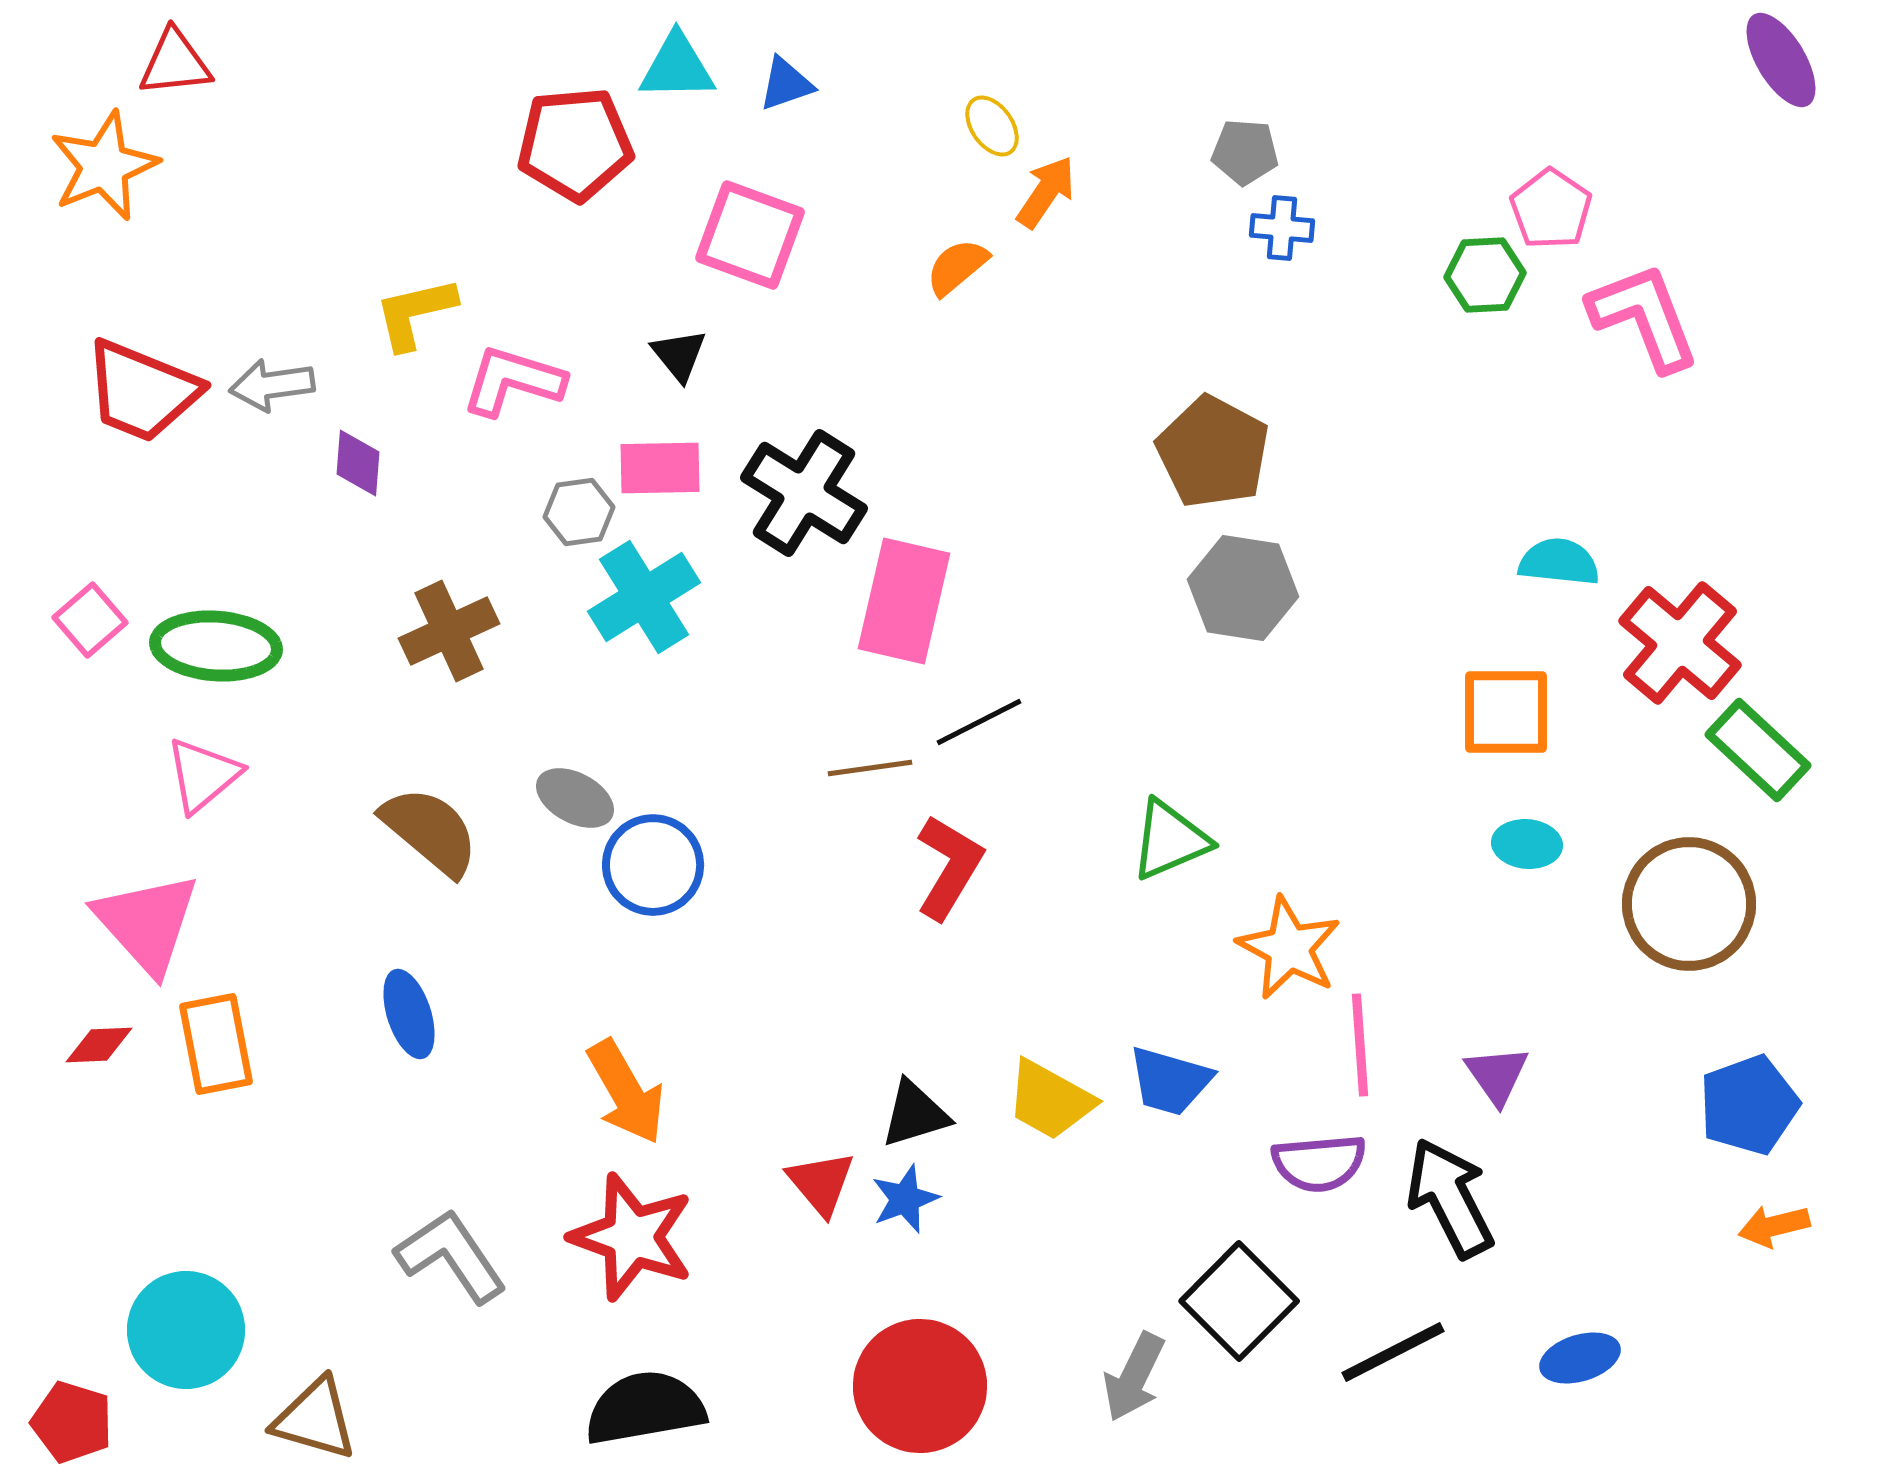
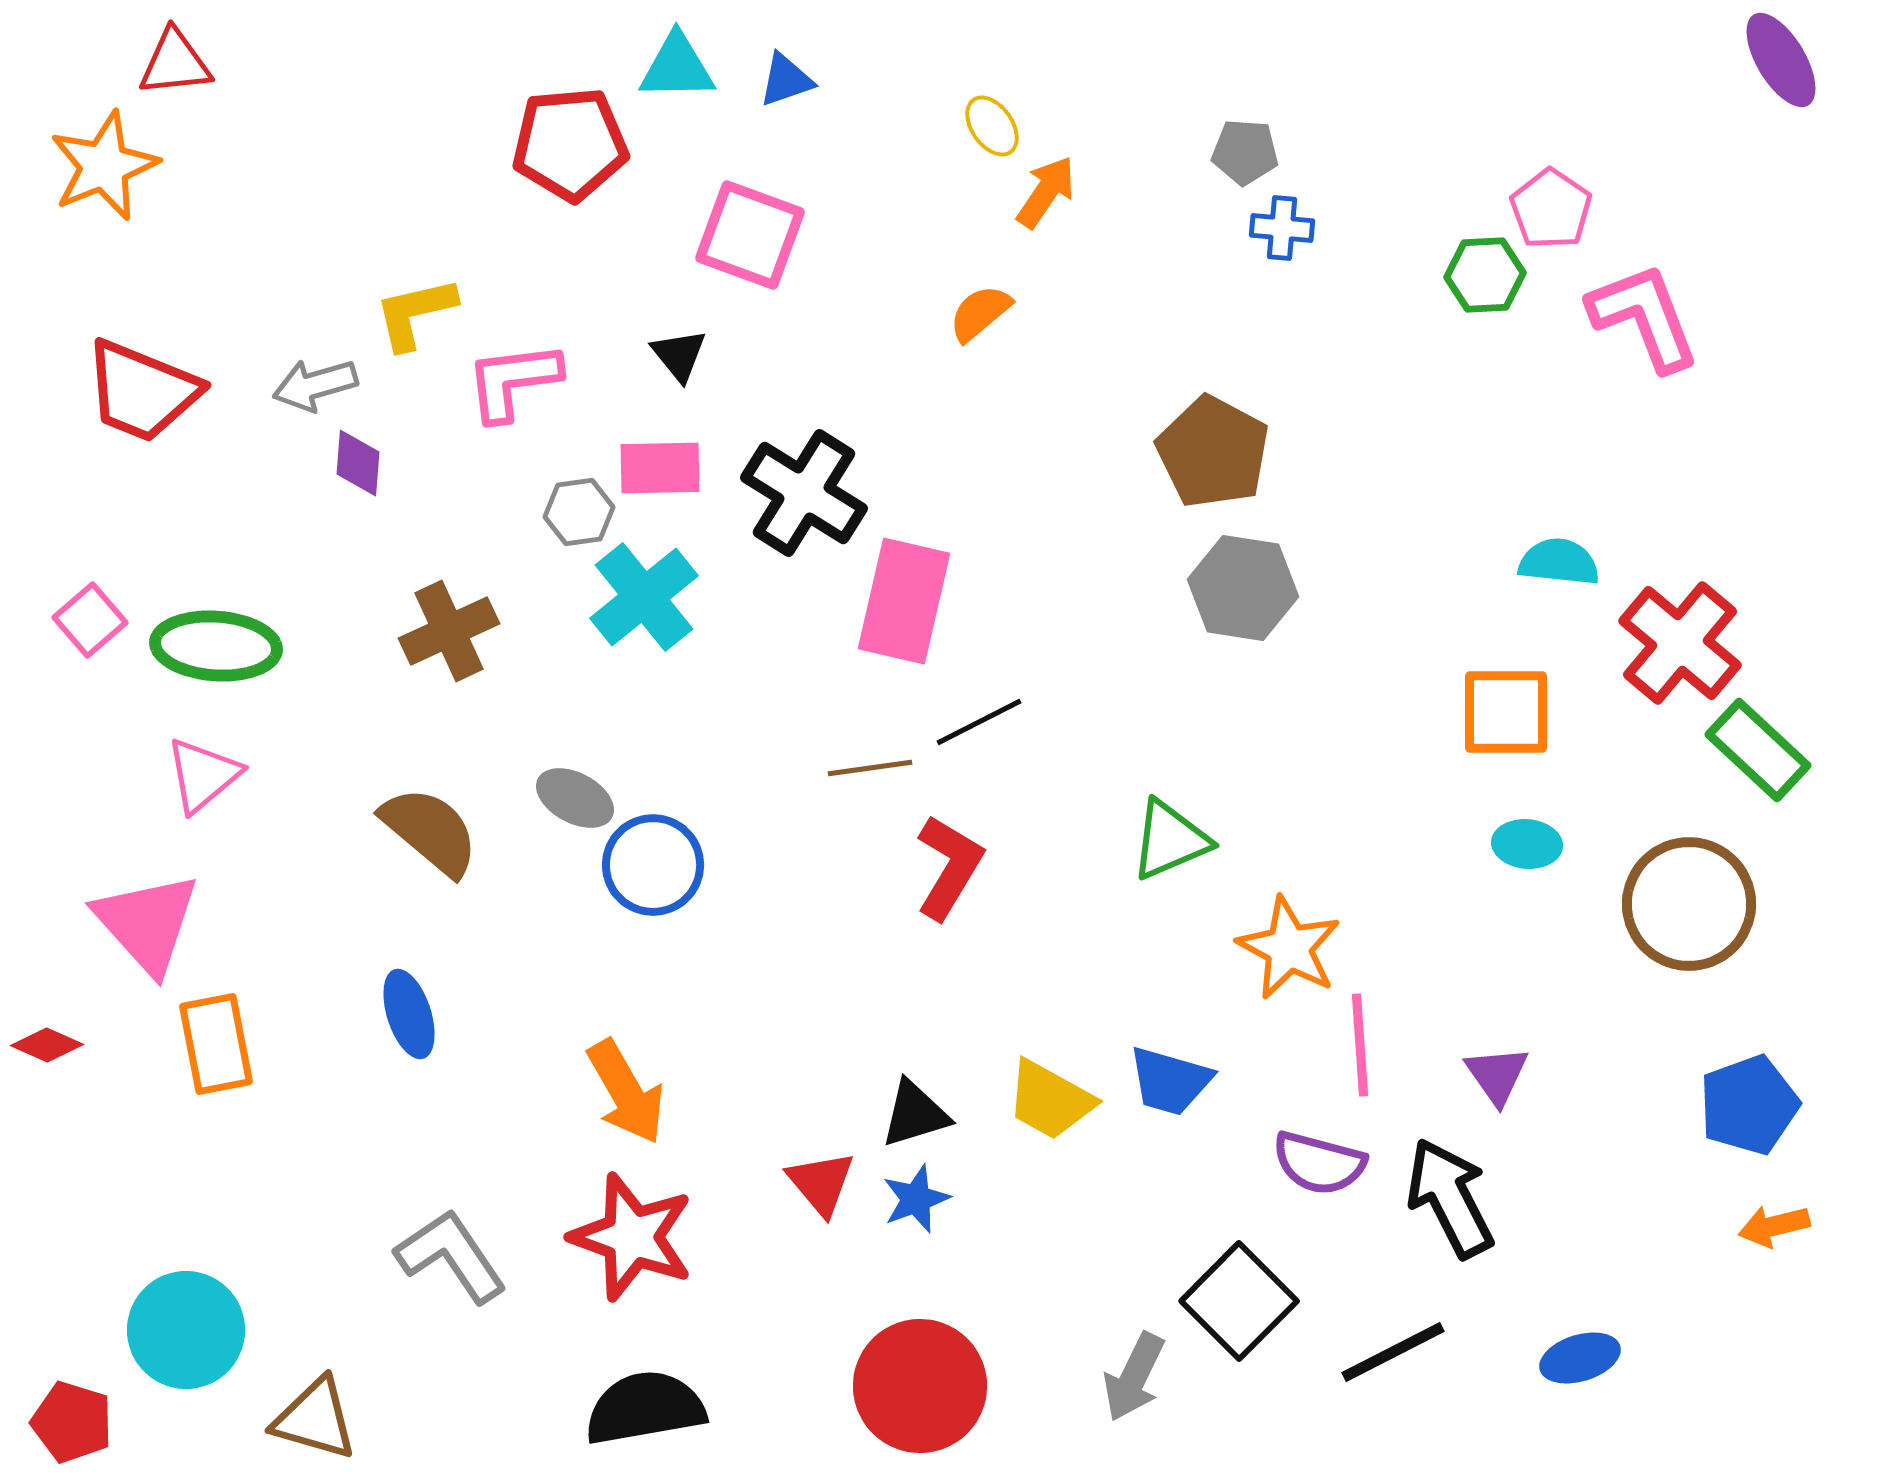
blue triangle at (786, 84): moved 4 px up
red pentagon at (575, 144): moved 5 px left
orange semicircle at (957, 267): moved 23 px right, 46 px down
pink L-shape at (513, 381): rotated 24 degrees counterclockwise
gray arrow at (272, 385): moved 43 px right; rotated 8 degrees counterclockwise
cyan cross at (644, 597): rotated 7 degrees counterclockwise
red diamond at (99, 1045): moved 52 px left; rotated 26 degrees clockwise
purple semicircle at (1319, 1163): rotated 20 degrees clockwise
blue star at (905, 1199): moved 11 px right
